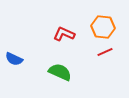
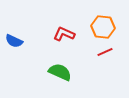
blue semicircle: moved 18 px up
